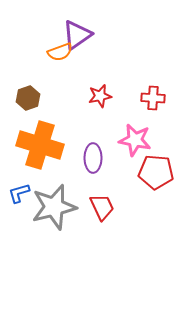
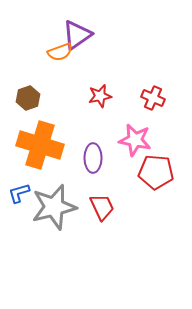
red cross: rotated 20 degrees clockwise
